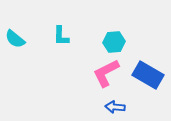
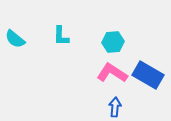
cyan hexagon: moved 1 px left
pink L-shape: moved 6 px right; rotated 60 degrees clockwise
blue arrow: rotated 90 degrees clockwise
